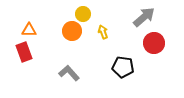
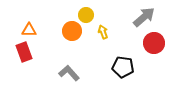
yellow circle: moved 3 px right, 1 px down
